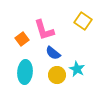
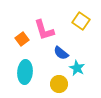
yellow square: moved 2 px left
blue semicircle: moved 8 px right
cyan star: moved 1 px up
yellow circle: moved 2 px right, 9 px down
